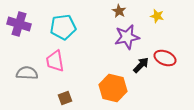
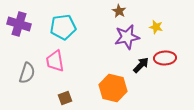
yellow star: moved 1 px left, 11 px down
red ellipse: rotated 25 degrees counterclockwise
gray semicircle: rotated 105 degrees clockwise
